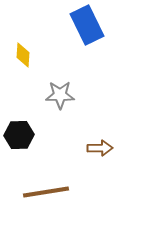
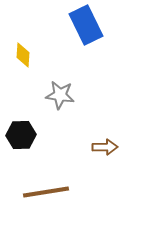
blue rectangle: moved 1 px left
gray star: rotated 8 degrees clockwise
black hexagon: moved 2 px right
brown arrow: moved 5 px right, 1 px up
